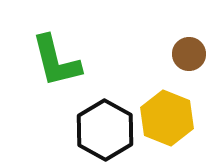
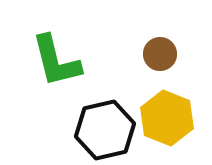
brown circle: moved 29 px left
black hexagon: rotated 18 degrees clockwise
